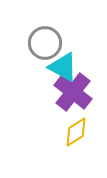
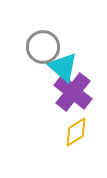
gray circle: moved 2 px left, 4 px down
cyan triangle: rotated 12 degrees clockwise
